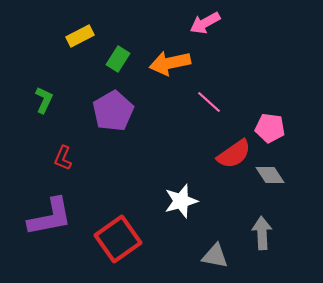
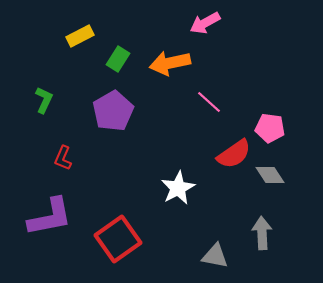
white star: moved 3 px left, 13 px up; rotated 12 degrees counterclockwise
